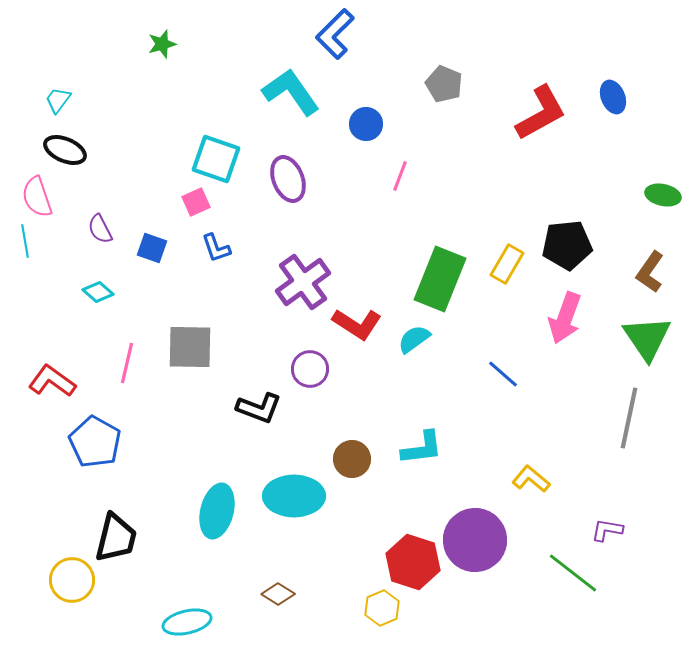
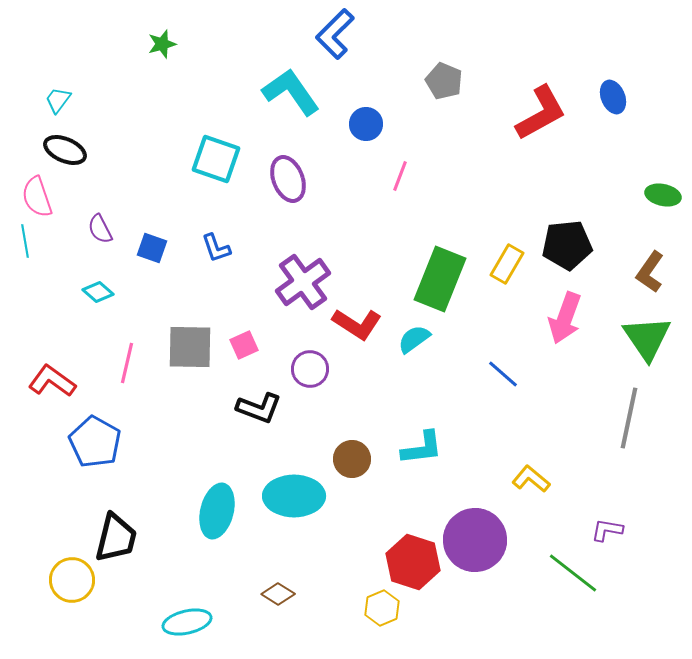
gray pentagon at (444, 84): moved 3 px up
pink square at (196, 202): moved 48 px right, 143 px down
